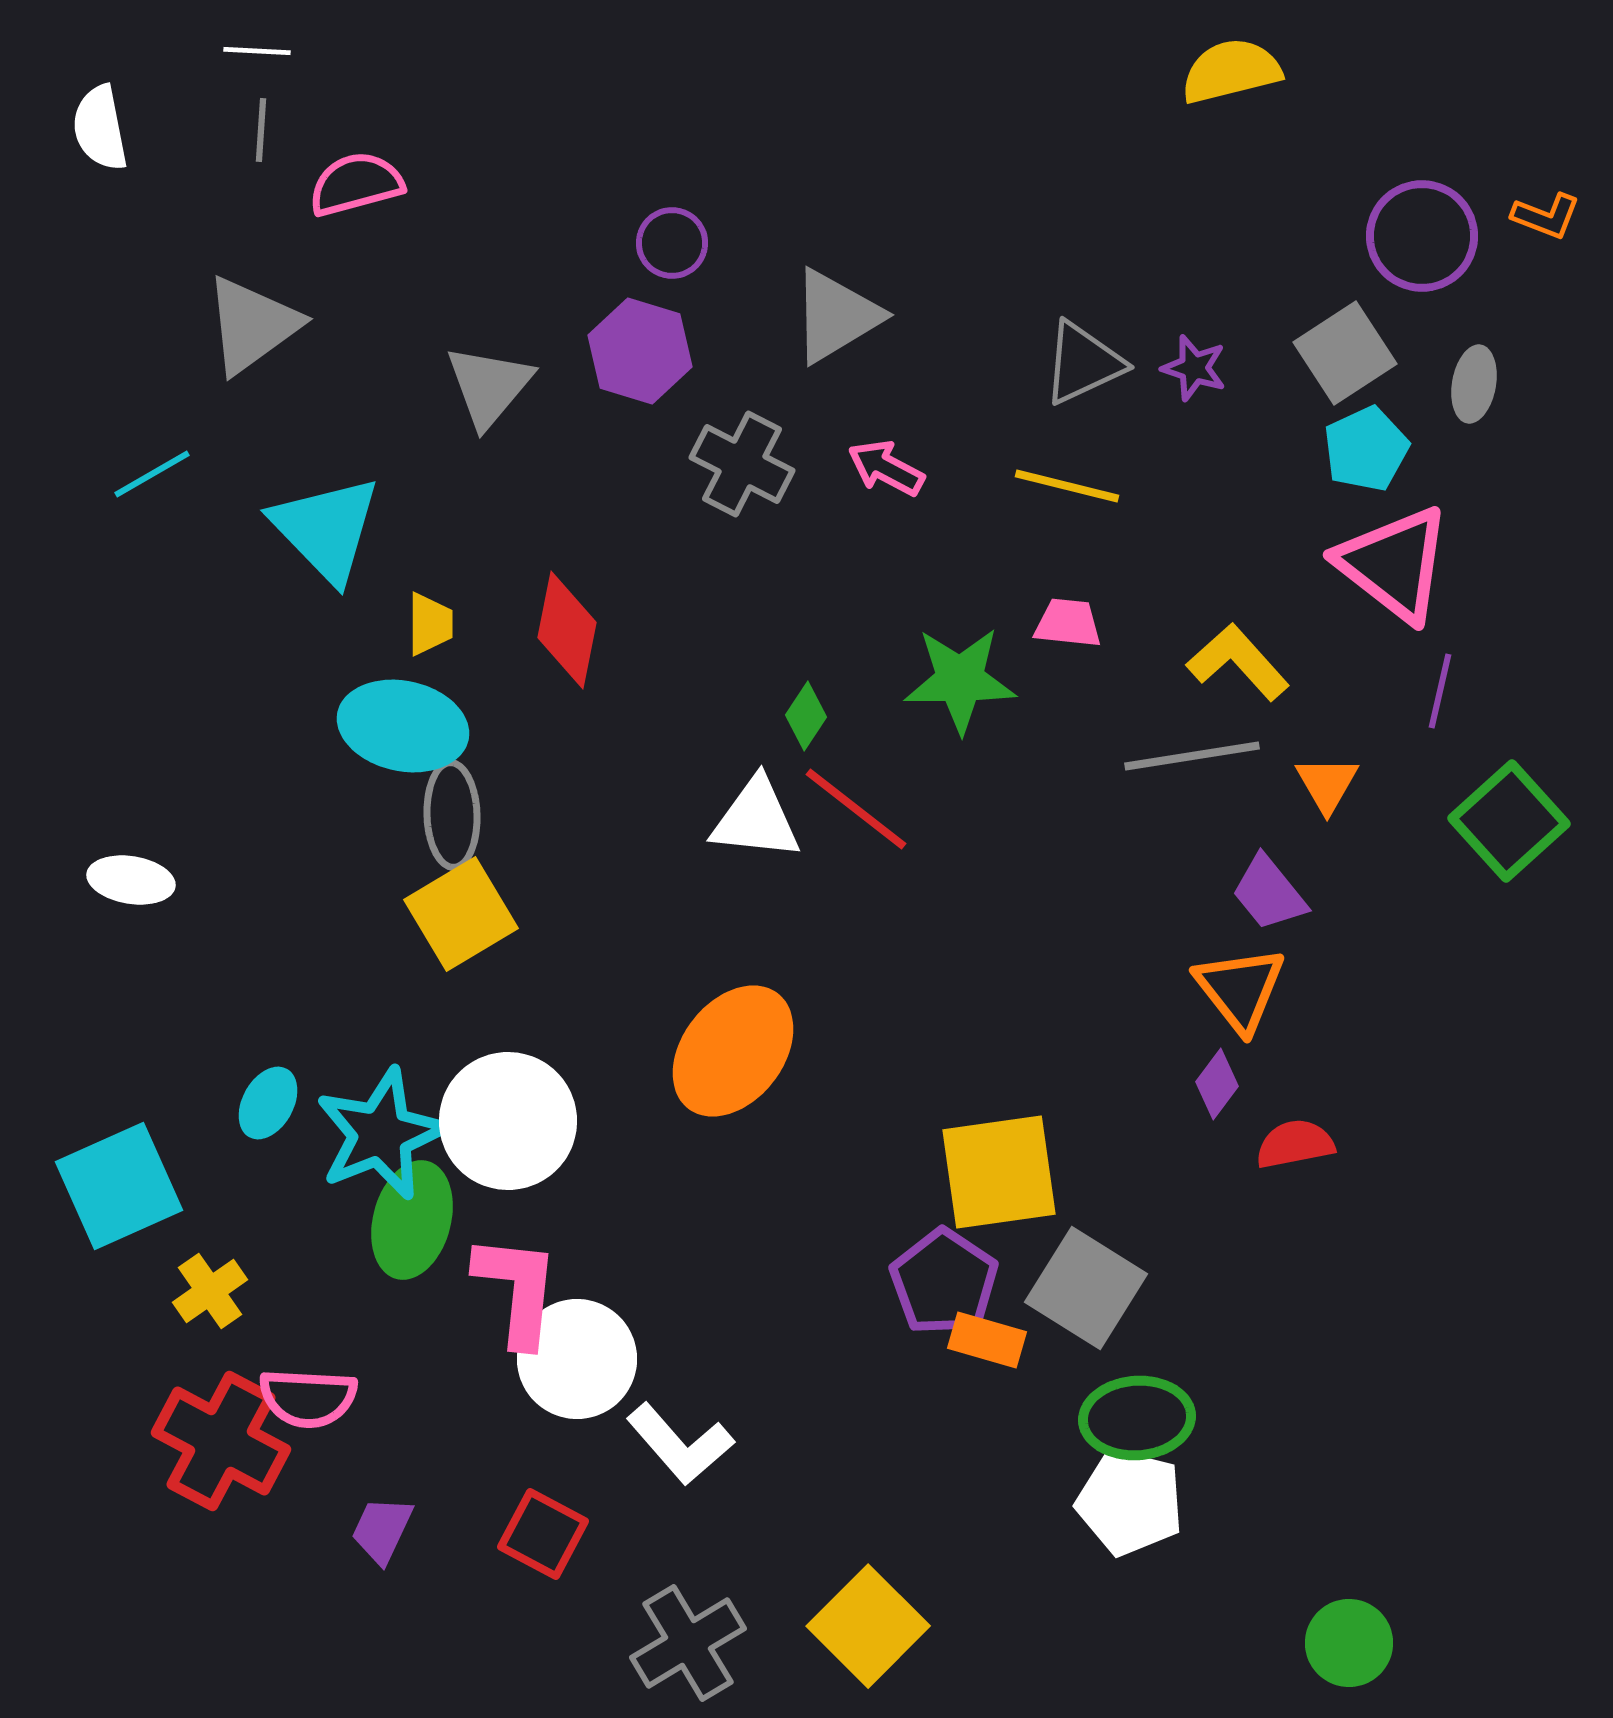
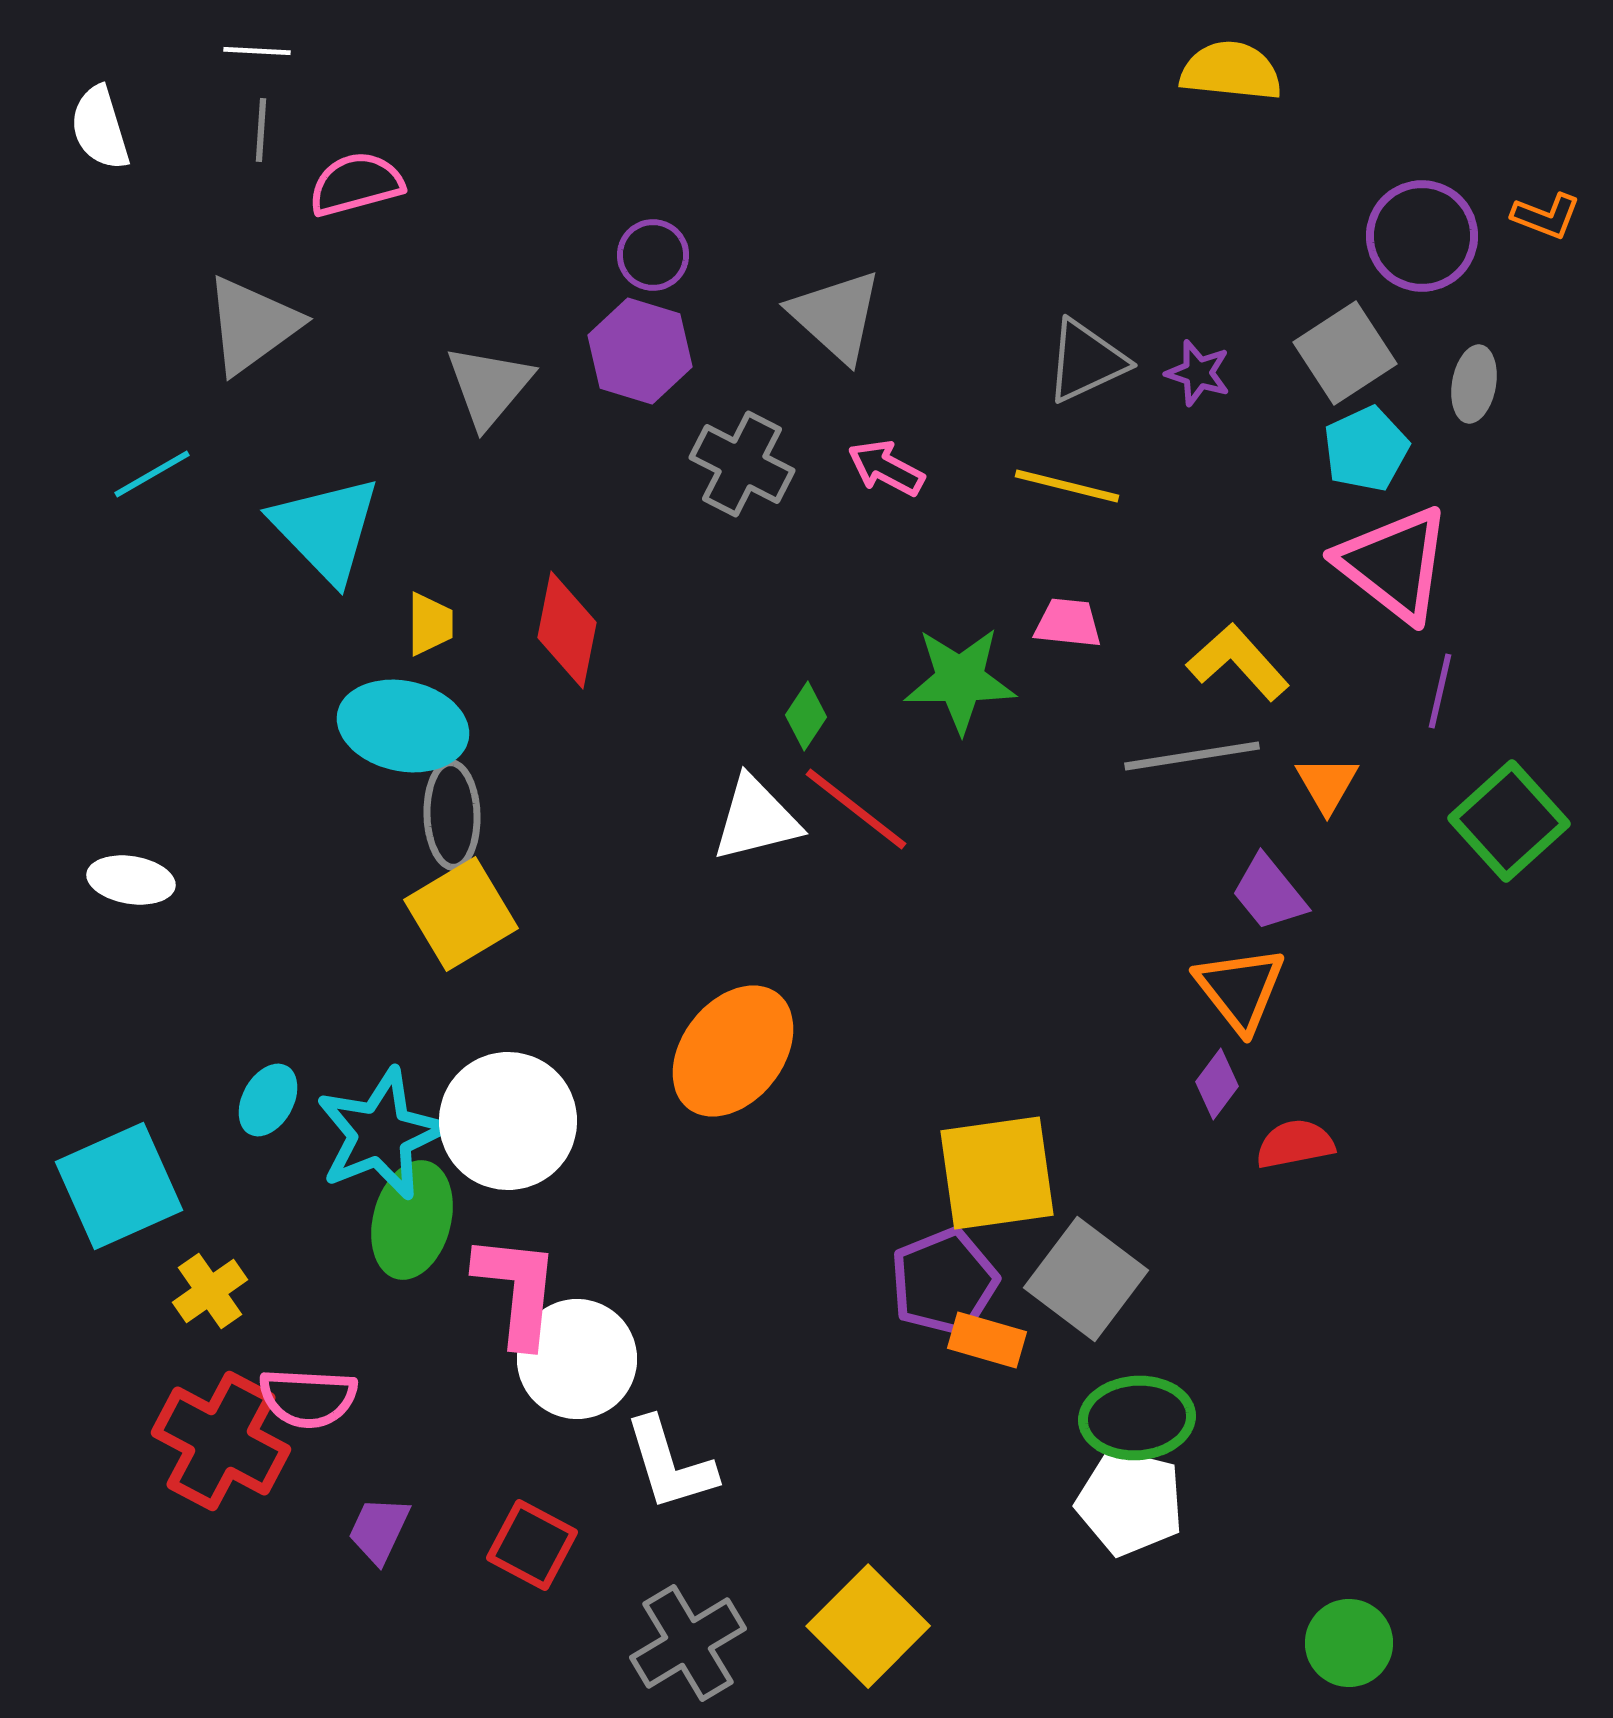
yellow semicircle at (1231, 71): rotated 20 degrees clockwise
white semicircle at (100, 128): rotated 6 degrees counterclockwise
purple circle at (672, 243): moved 19 px left, 12 px down
gray triangle at (836, 316): rotated 47 degrees counterclockwise
gray triangle at (1083, 363): moved 3 px right, 2 px up
purple star at (1194, 368): moved 4 px right, 5 px down
white triangle at (756, 819): rotated 20 degrees counterclockwise
cyan ellipse at (268, 1103): moved 3 px up
yellow square at (999, 1172): moved 2 px left, 1 px down
purple pentagon at (944, 1282): rotated 16 degrees clockwise
gray square at (1086, 1288): moved 9 px up; rotated 5 degrees clockwise
white L-shape at (680, 1444): moved 10 px left, 20 px down; rotated 24 degrees clockwise
purple trapezoid at (382, 1530): moved 3 px left
red square at (543, 1534): moved 11 px left, 11 px down
